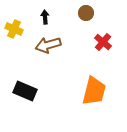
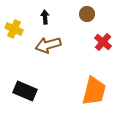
brown circle: moved 1 px right, 1 px down
